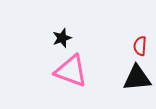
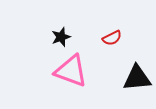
black star: moved 1 px left, 1 px up
red semicircle: moved 28 px left, 8 px up; rotated 120 degrees counterclockwise
